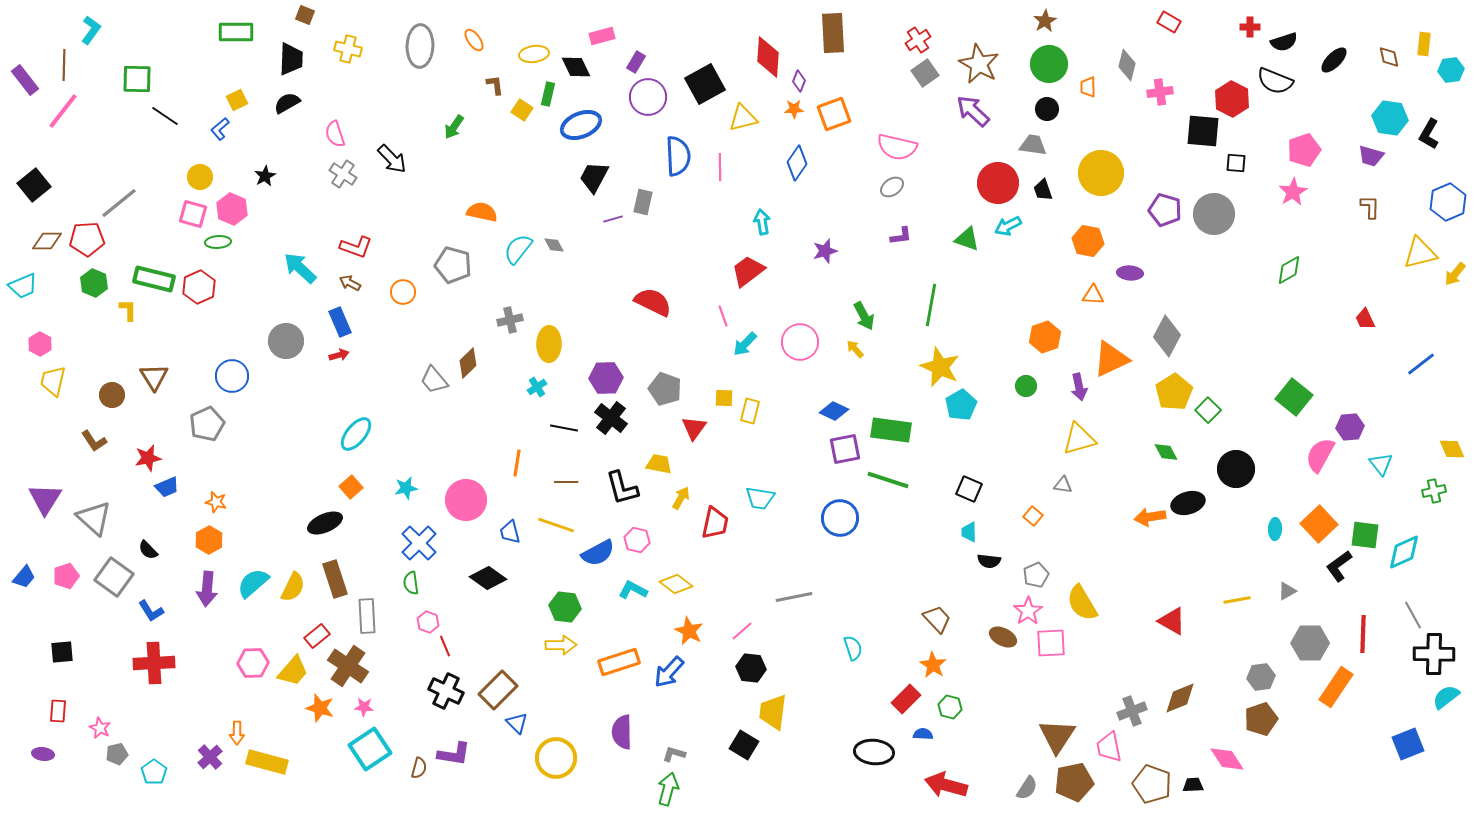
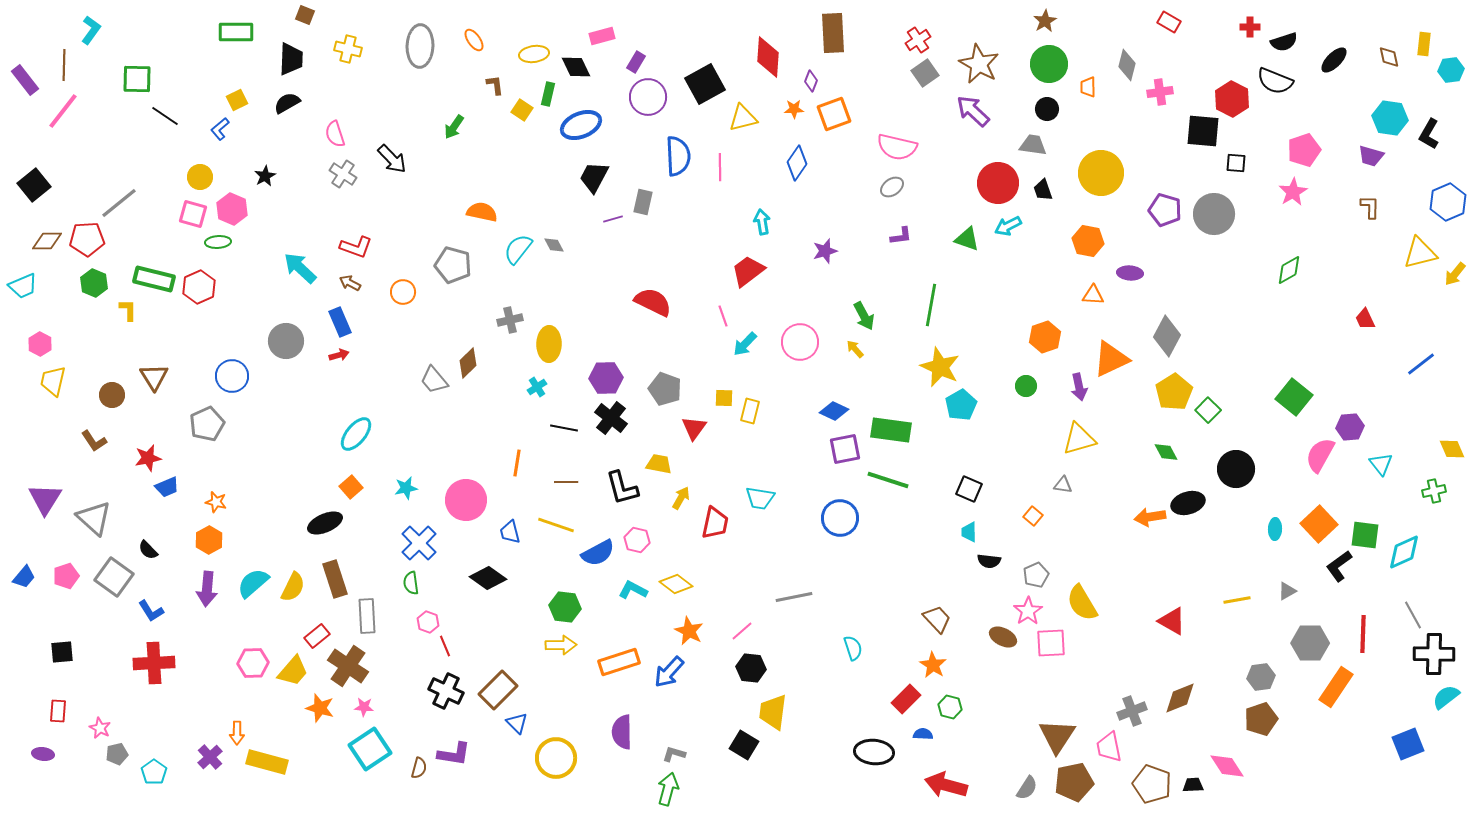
purple diamond at (799, 81): moved 12 px right
pink diamond at (1227, 759): moved 7 px down
